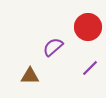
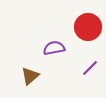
purple semicircle: moved 1 px right, 1 px down; rotated 30 degrees clockwise
brown triangle: rotated 42 degrees counterclockwise
